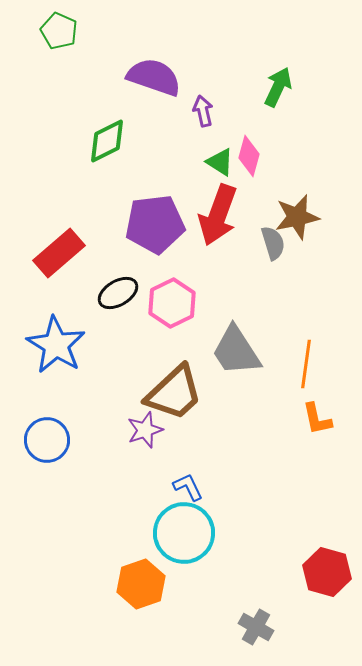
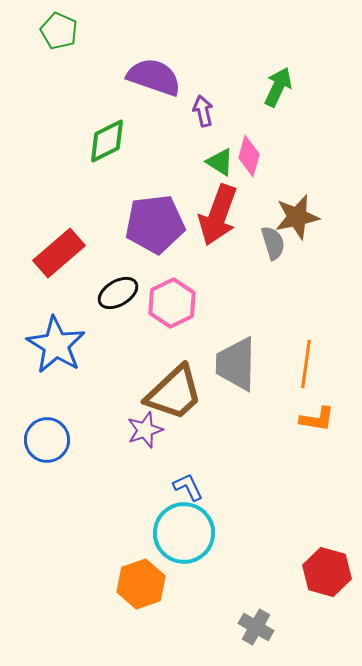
gray trapezoid: moved 13 px down; rotated 34 degrees clockwise
orange L-shape: rotated 69 degrees counterclockwise
